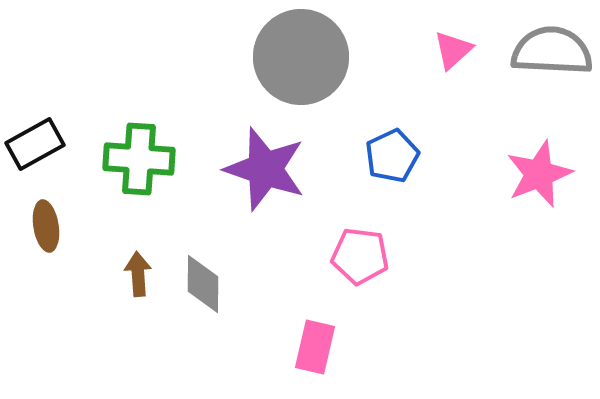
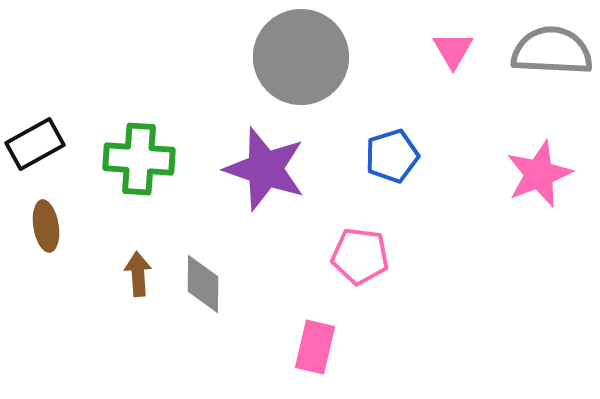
pink triangle: rotated 18 degrees counterclockwise
blue pentagon: rotated 8 degrees clockwise
